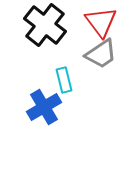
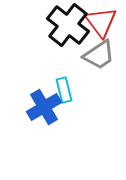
black cross: moved 23 px right
gray trapezoid: moved 2 px left, 1 px down
cyan rectangle: moved 10 px down
